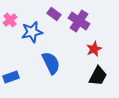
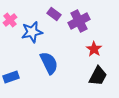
purple cross: rotated 30 degrees clockwise
red star: rotated 14 degrees counterclockwise
blue semicircle: moved 2 px left
